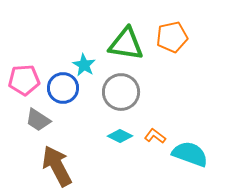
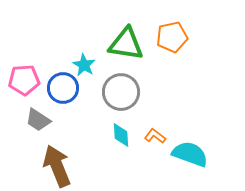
cyan diamond: moved 1 px right, 1 px up; rotated 60 degrees clockwise
brown arrow: rotated 6 degrees clockwise
